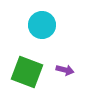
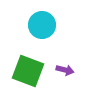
green square: moved 1 px right, 1 px up
